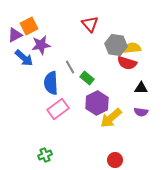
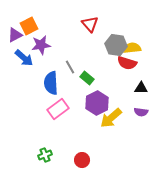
red circle: moved 33 px left
